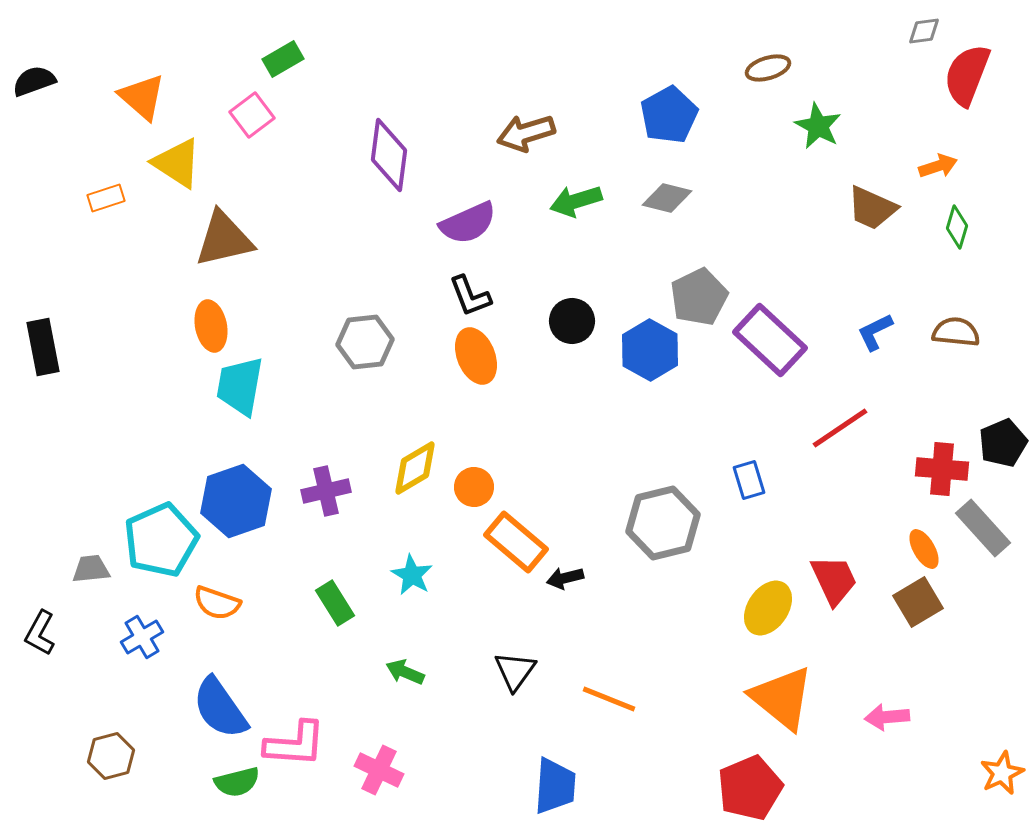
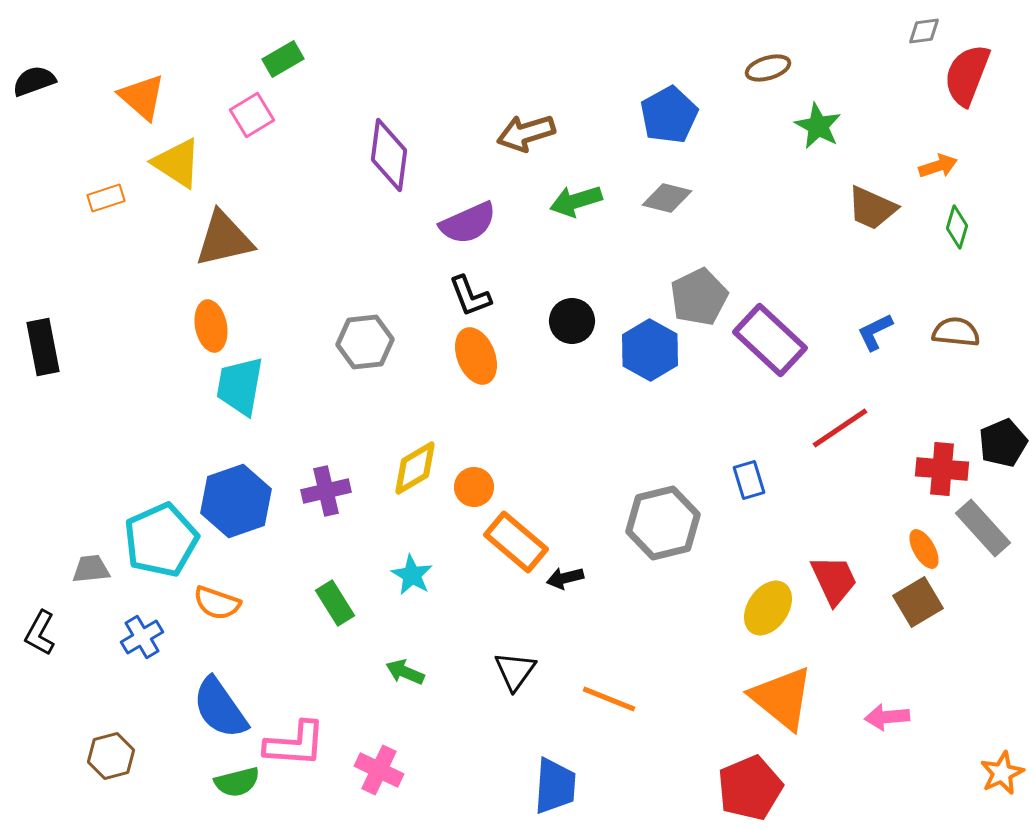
pink square at (252, 115): rotated 6 degrees clockwise
